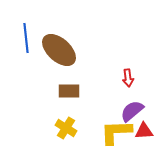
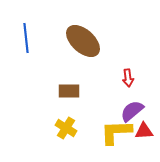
brown ellipse: moved 24 px right, 9 px up
